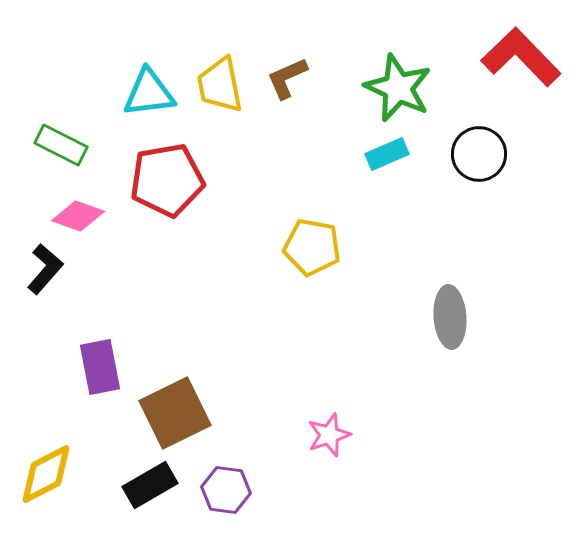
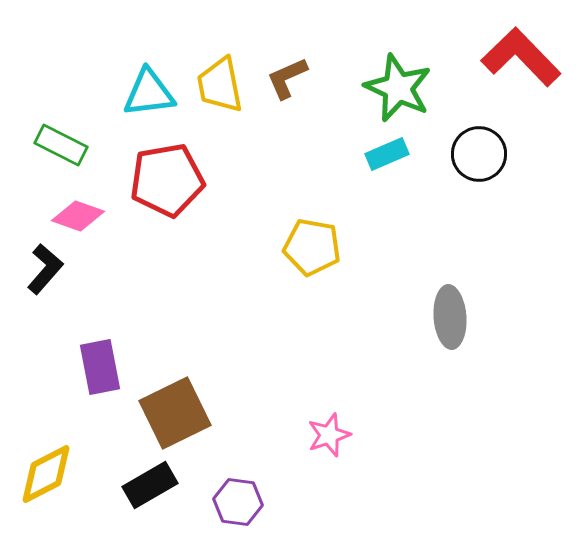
purple hexagon: moved 12 px right, 12 px down
